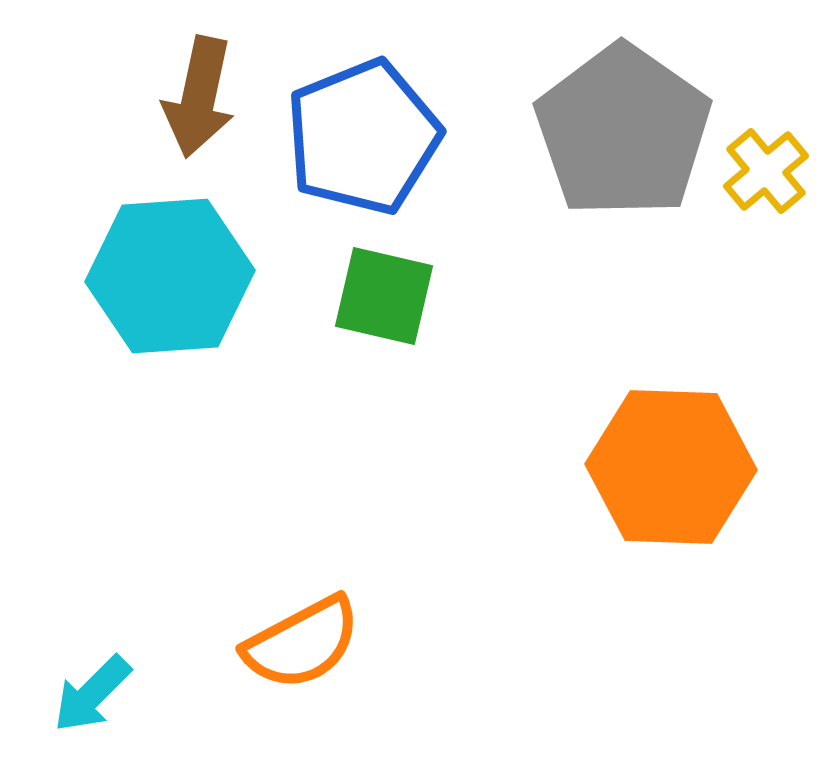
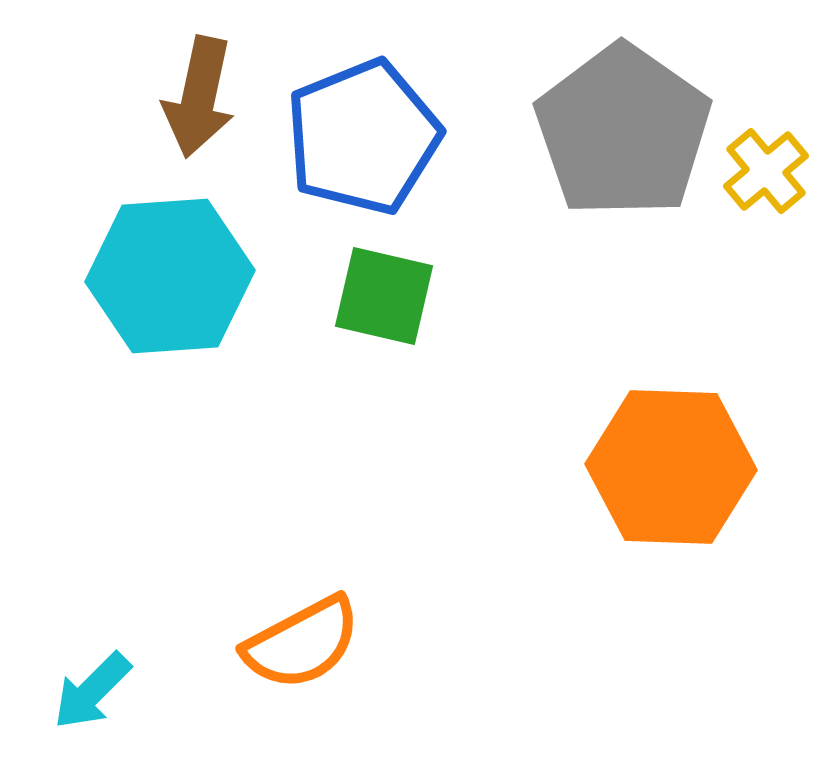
cyan arrow: moved 3 px up
